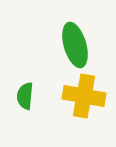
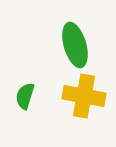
green semicircle: rotated 12 degrees clockwise
